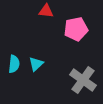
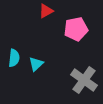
red triangle: rotated 35 degrees counterclockwise
cyan semicircle: moved 6 px up
gray cross: moved 1 px right
